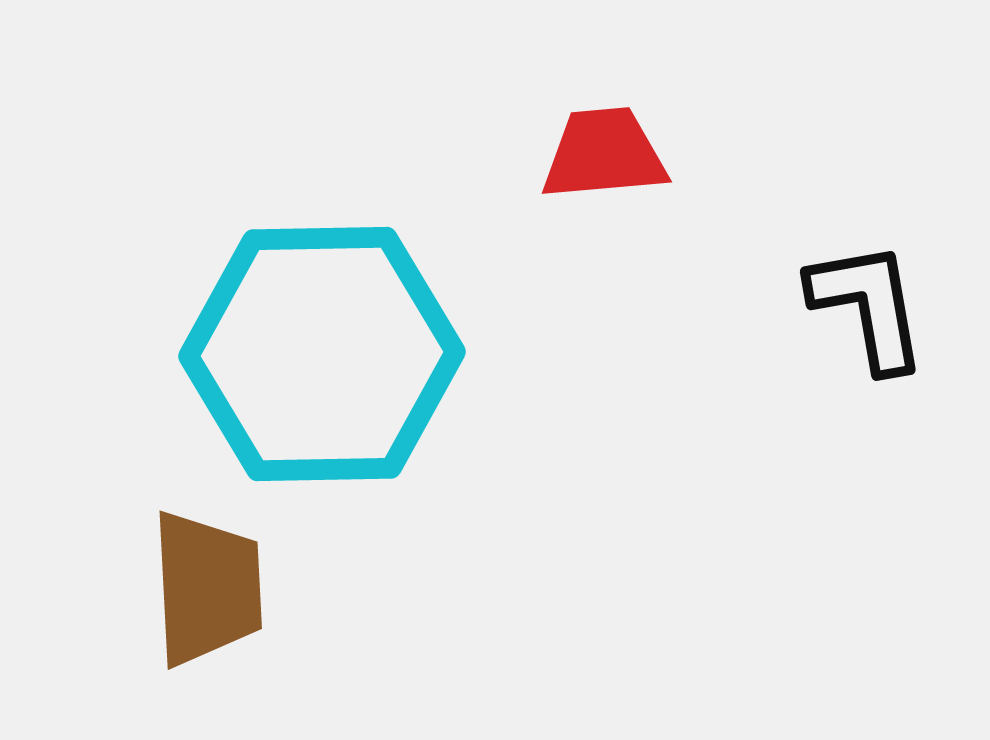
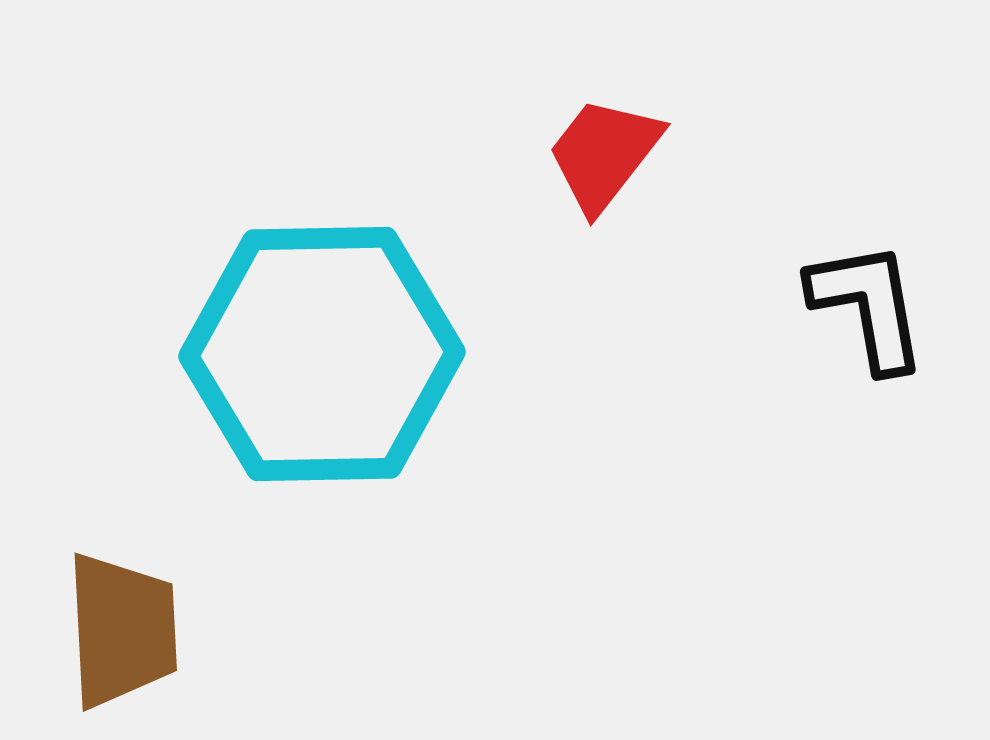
red trapezoid: rotated 47 degrees counterclockwise
brown trapezoid: moved 85 px left, 42 px down
